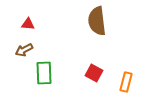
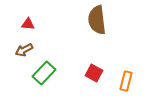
brown semicircle: moved 1 px up
green rectangle: rotated 45 degrees clockwise
orange rectangle: moved 1 px up
